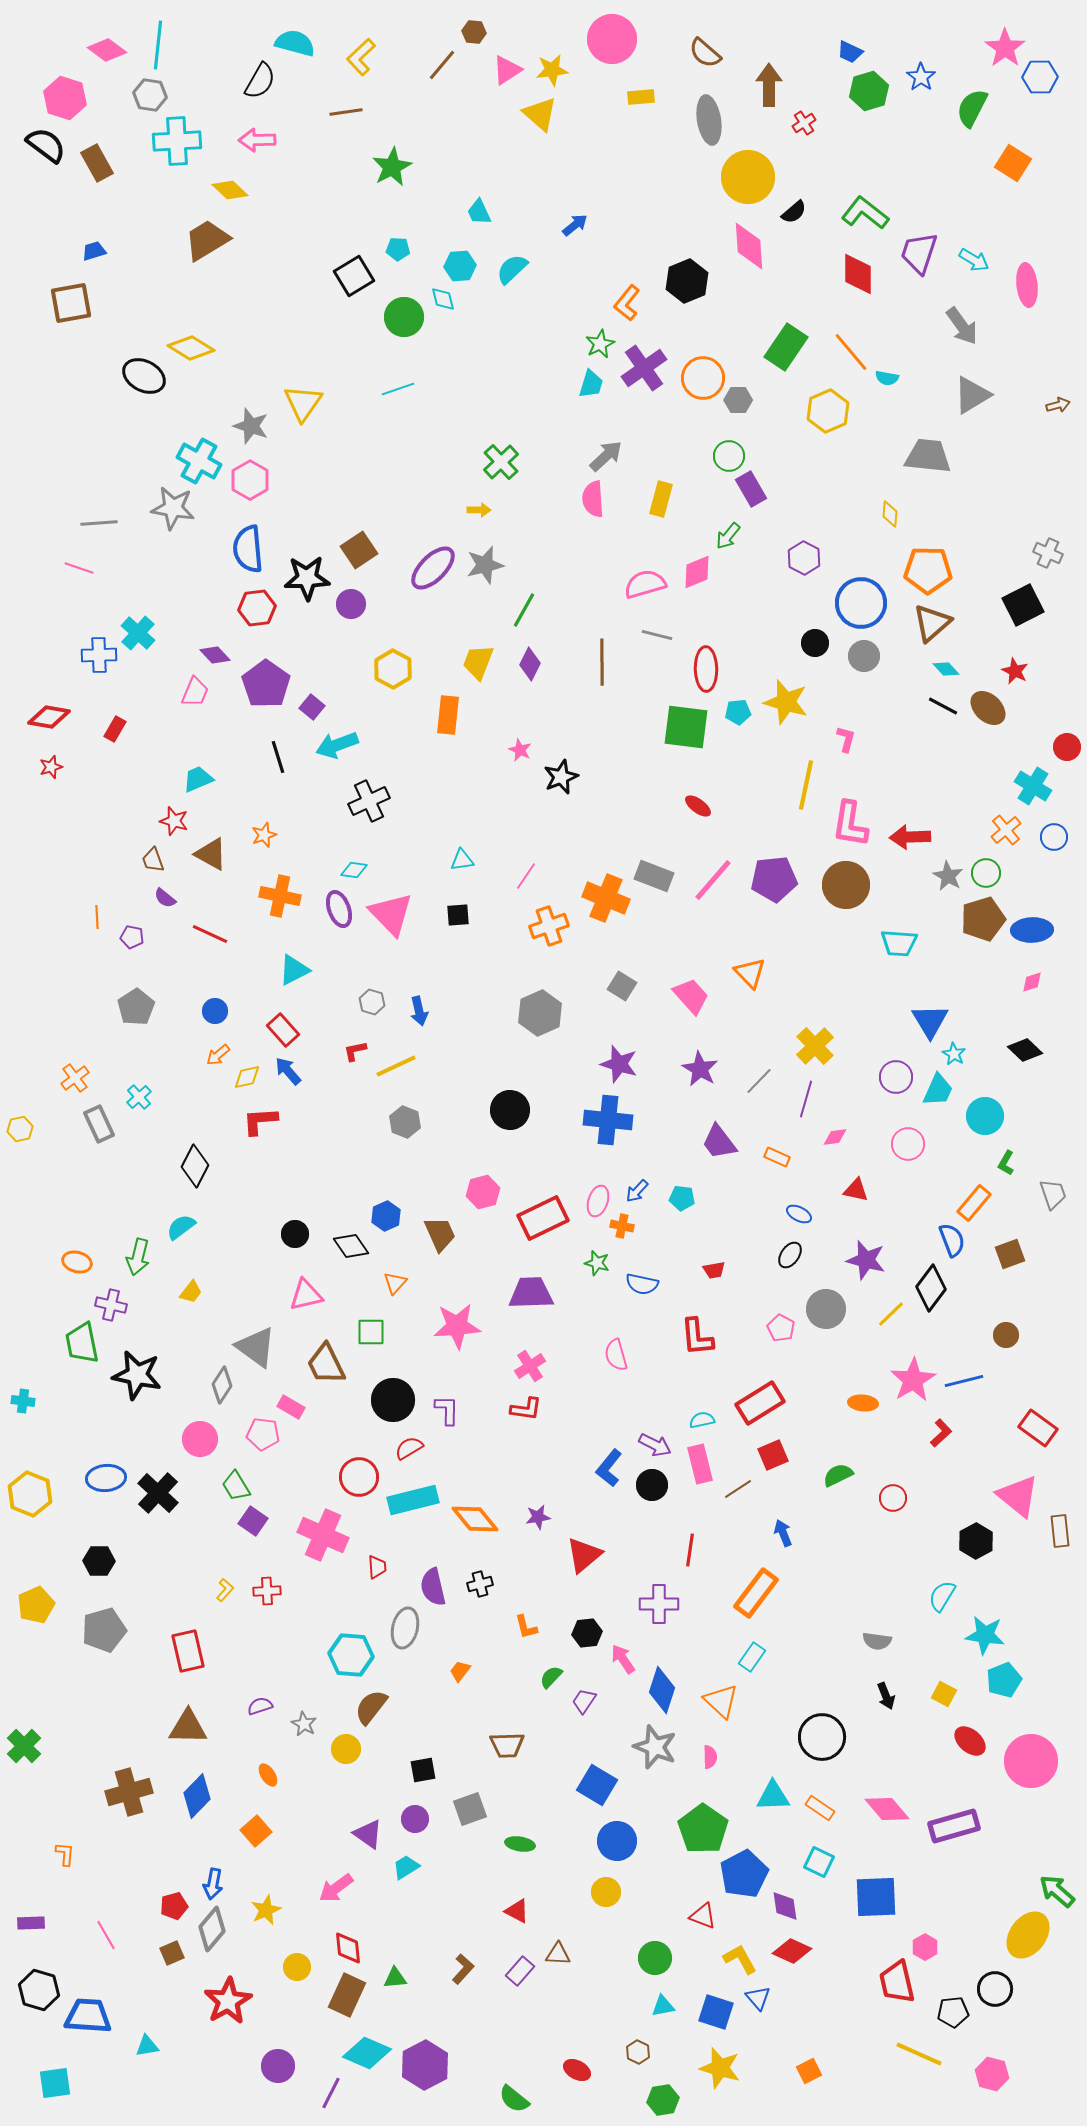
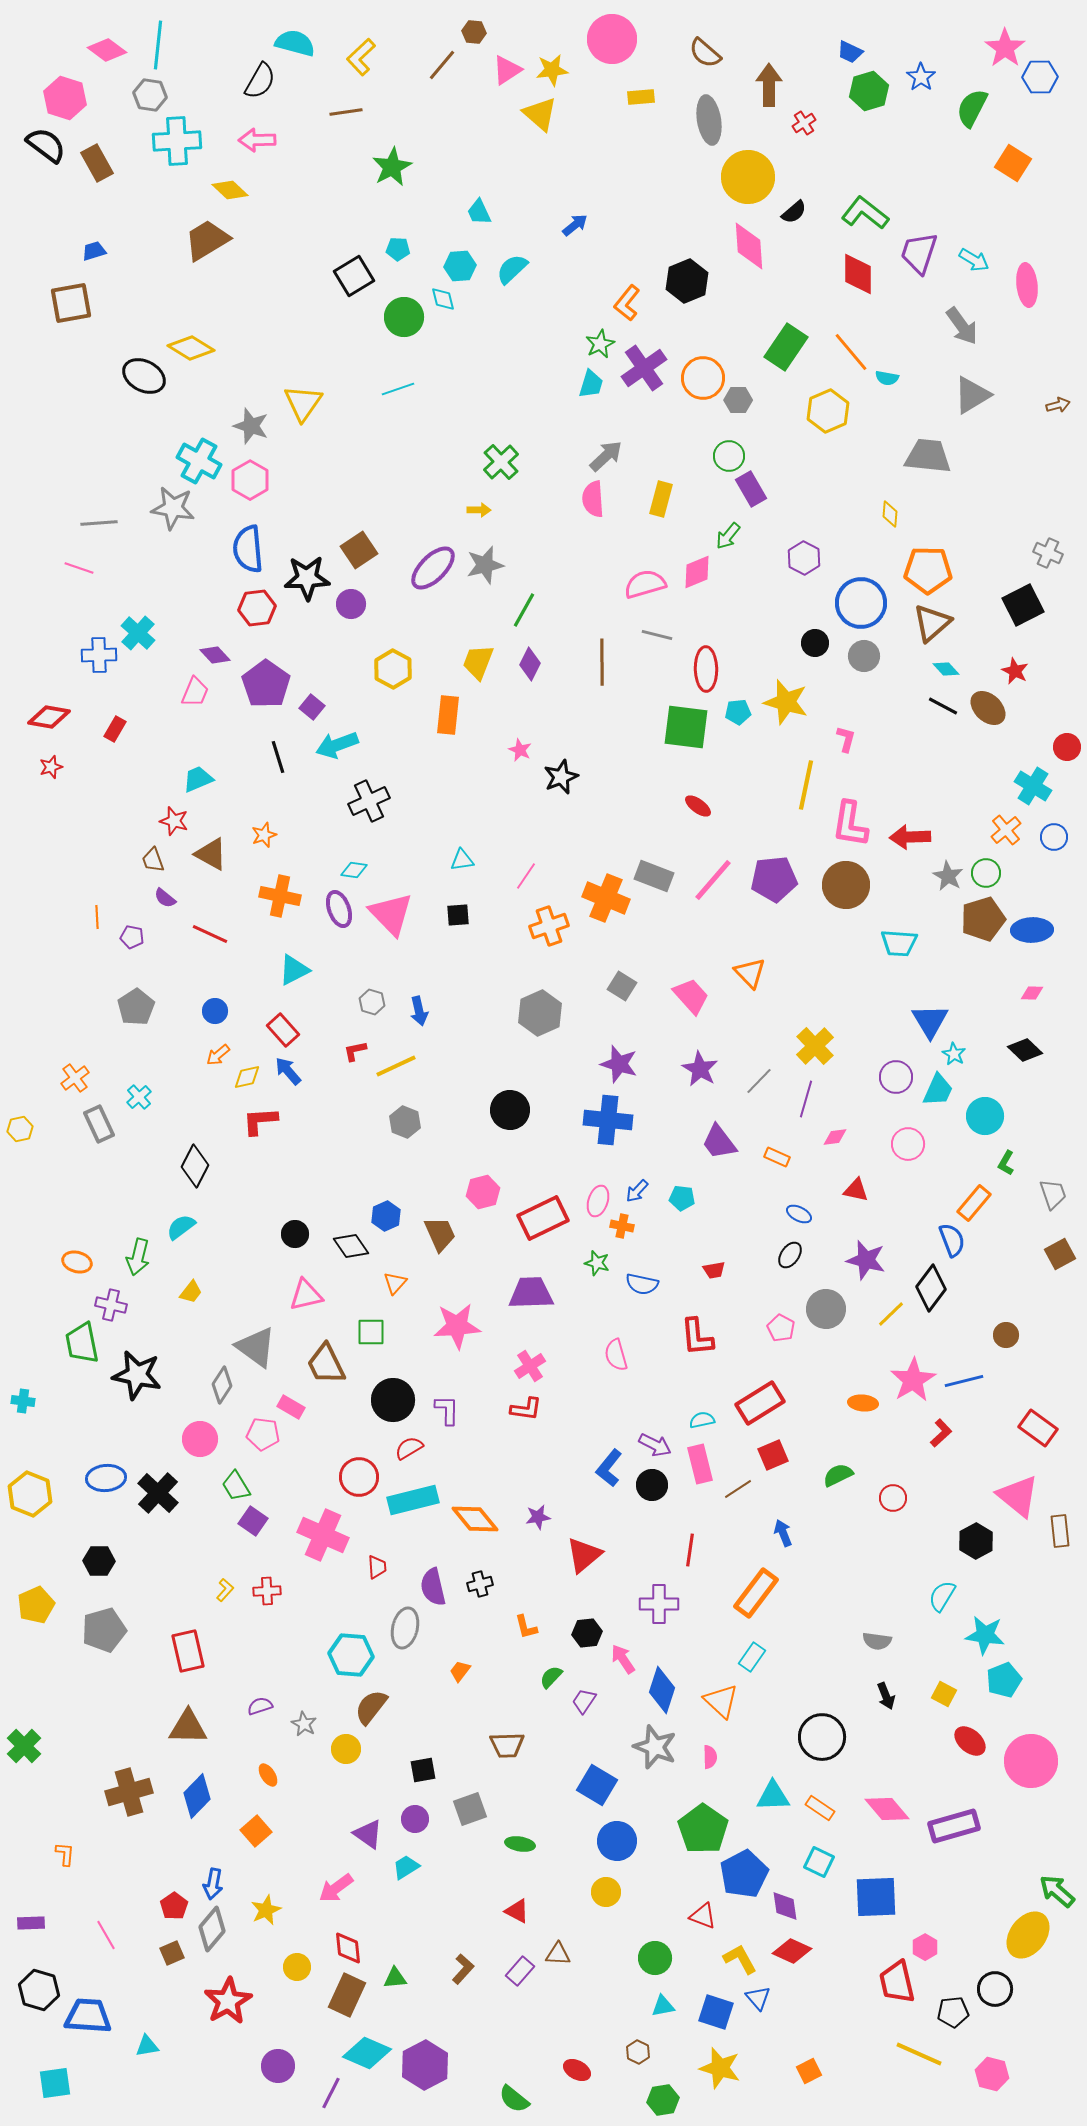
pink diamond at (1032, 982): moved 11 px down; rotated 20 degrees clockwise
brown square at (1010, 1254): moved 50 px right; rotated 8 degrees counterclockwise
red pentagon at (174, 1906): rotated 20 degrees counterclockwise
